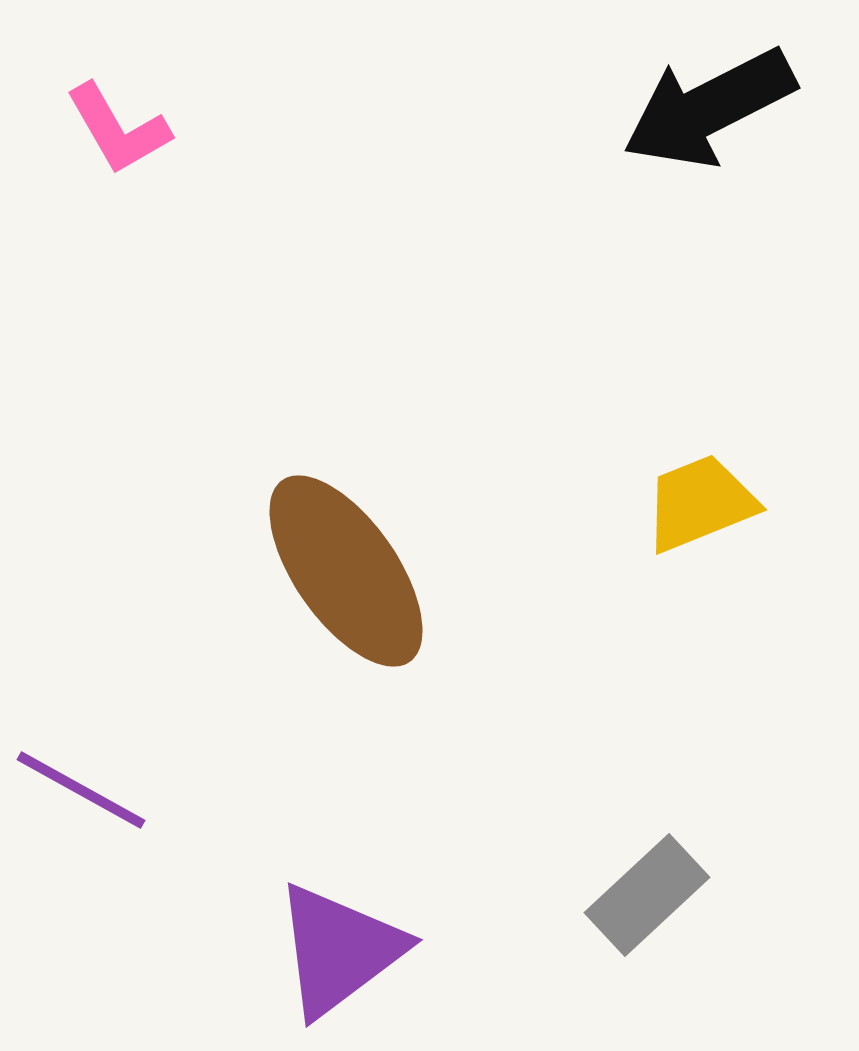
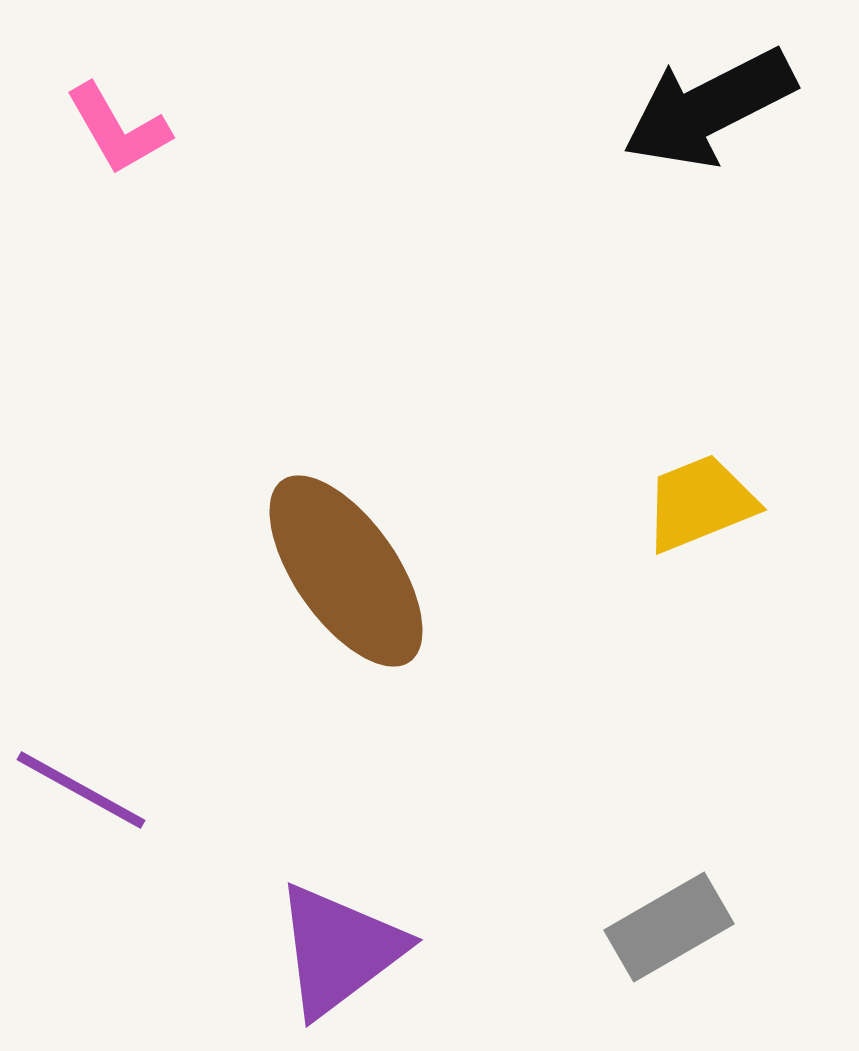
gray rectangle: moved 22 px right, 32 px down; rotated 13 degrees clockwise
